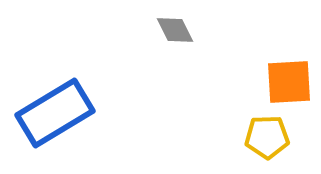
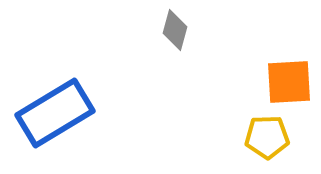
gray diamond: rotated 42 degrees clockwise
